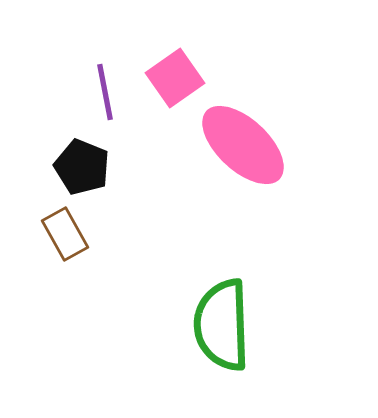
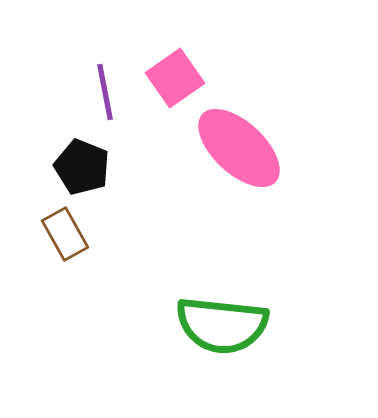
pink ellipse: moved 4 px left, 3 px down
green semicircle: rotated 82 degrees counterclockwise
